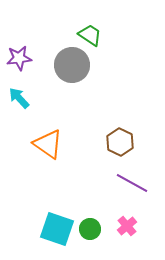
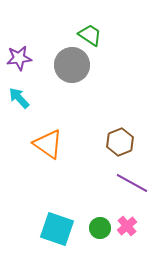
brown hexagon: rotated 12 degrees clockwise
green circle: moved 10 px right, 1 px up
